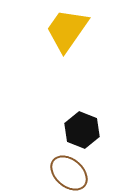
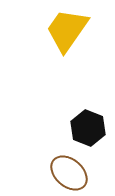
black hexagon: moved 6 px right, 2 px up
